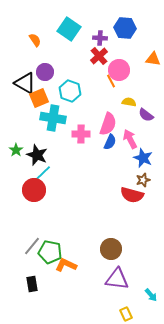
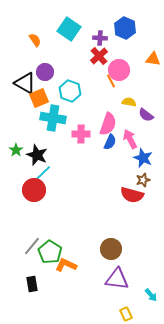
blue hexagon: rotated 20 degrees clockwise
green pentagon: rotated 20 degrees clockwise
